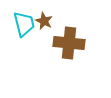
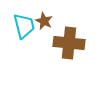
cyan trapezoid: moved 2 px down
